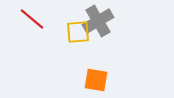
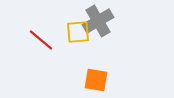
red line: moved 9 px right, 21 px down
